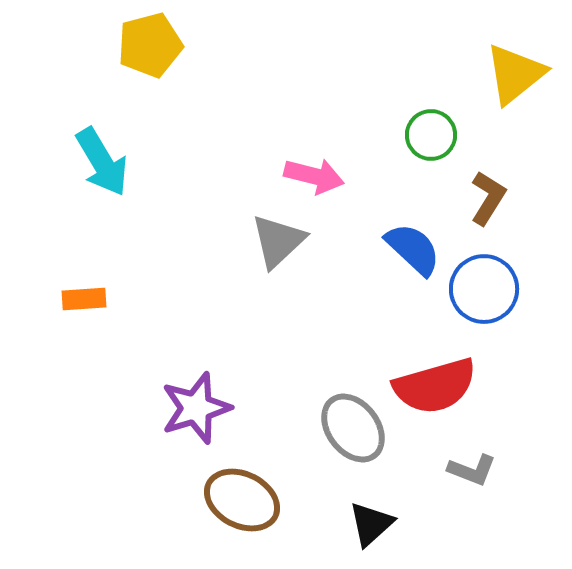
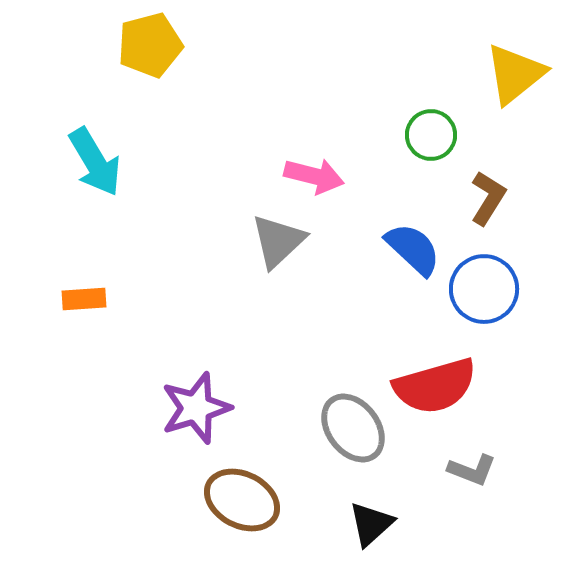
cyan arrow: moved 7 px left
